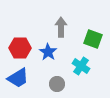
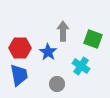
gray arrow: moved 2 px right, 4 px down
blue trapezoid: moved 1 px right, 3 px up; rotated 70 degrees counterclockwise
